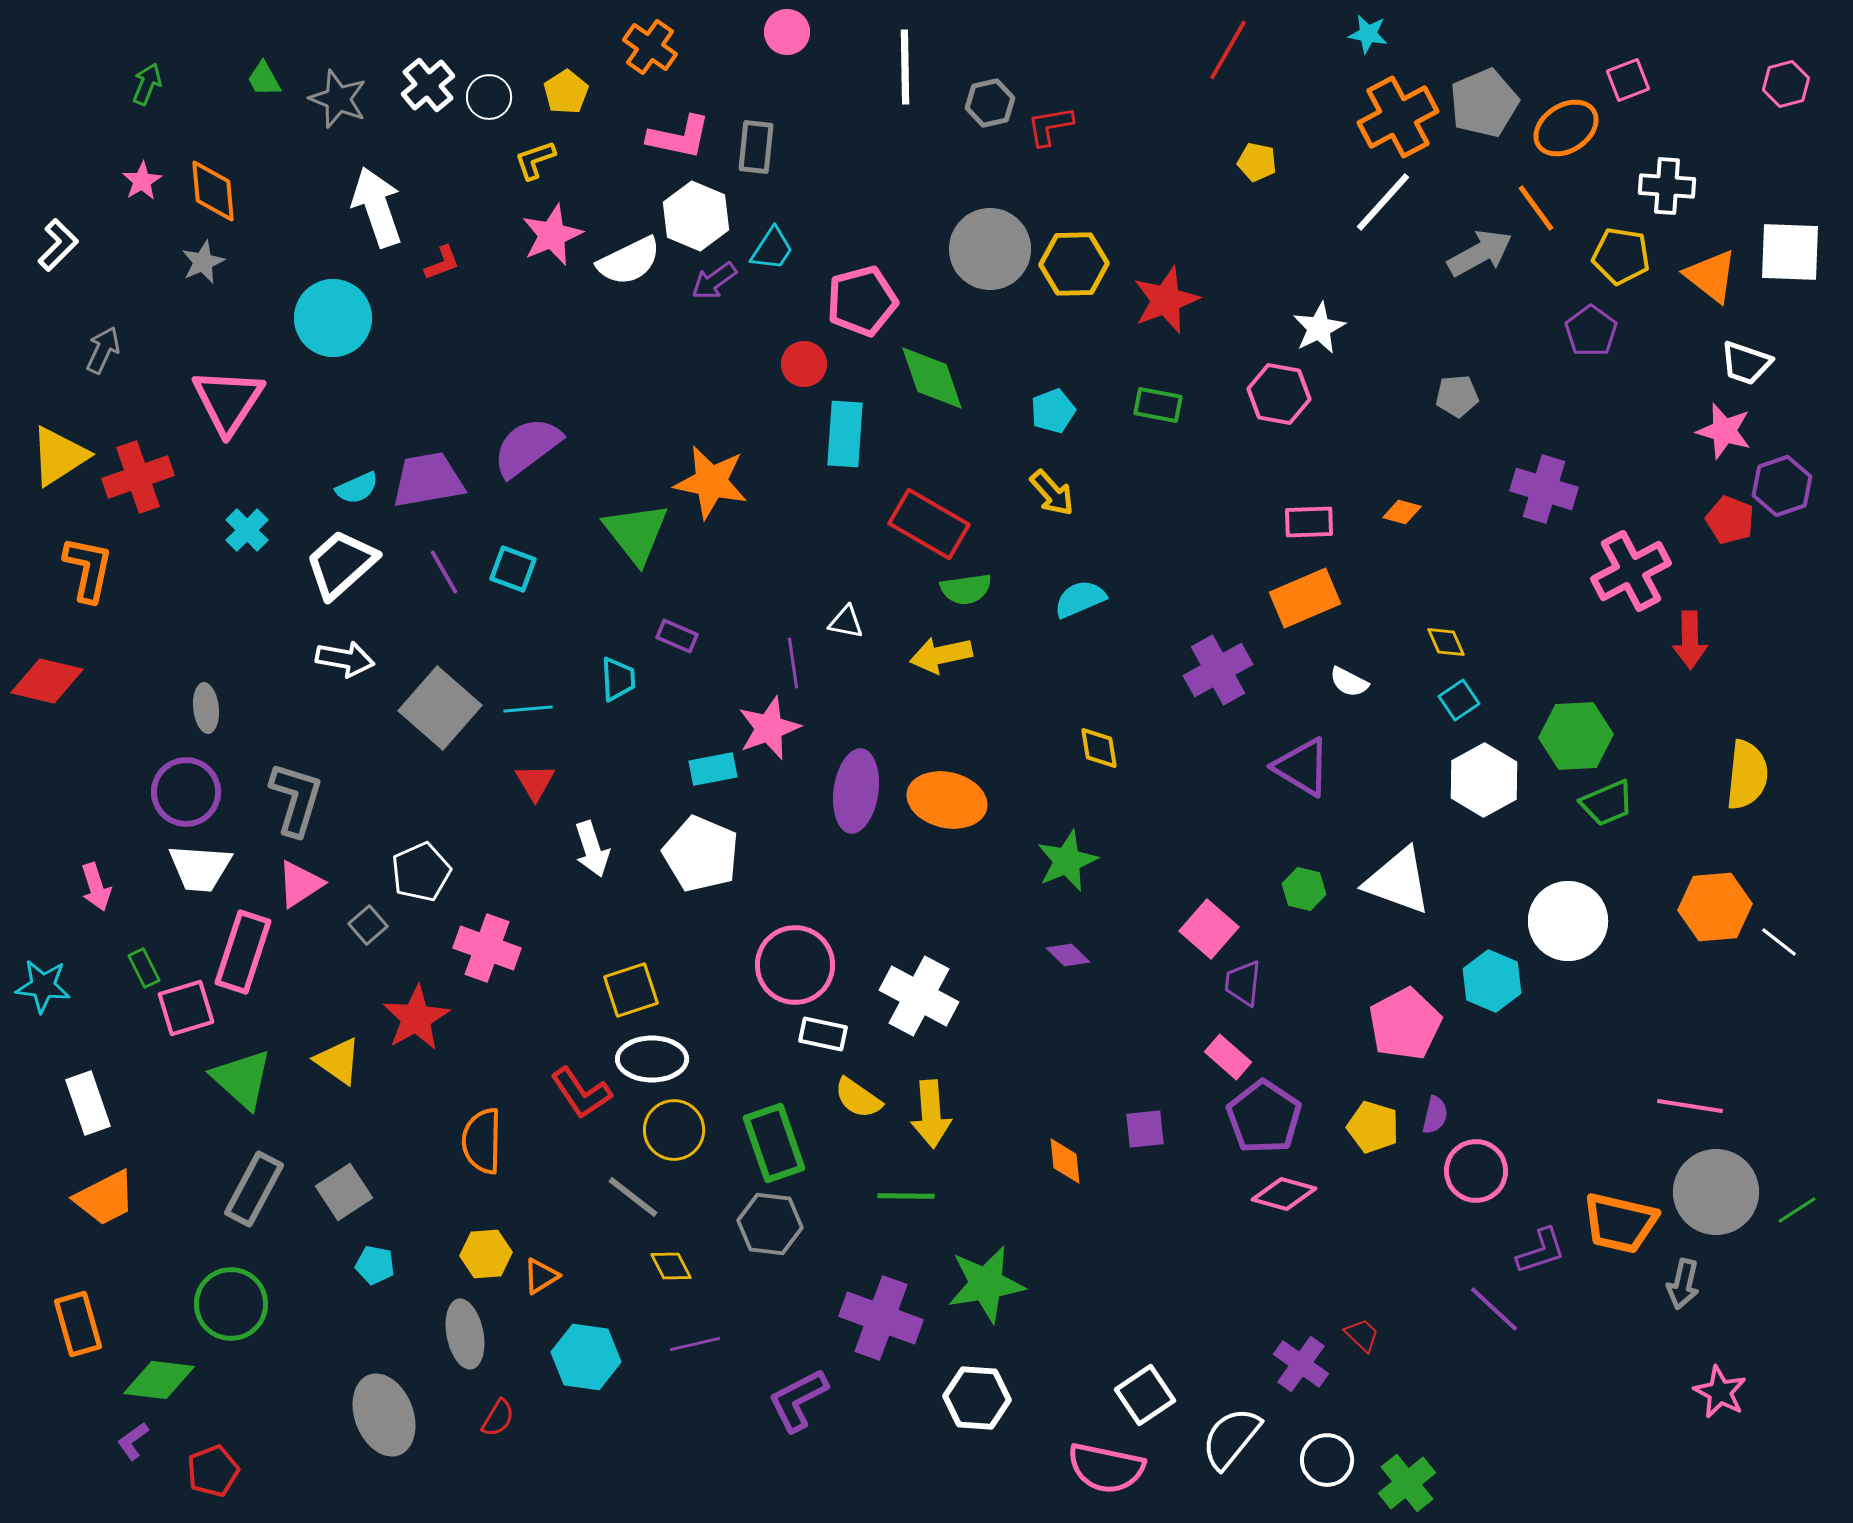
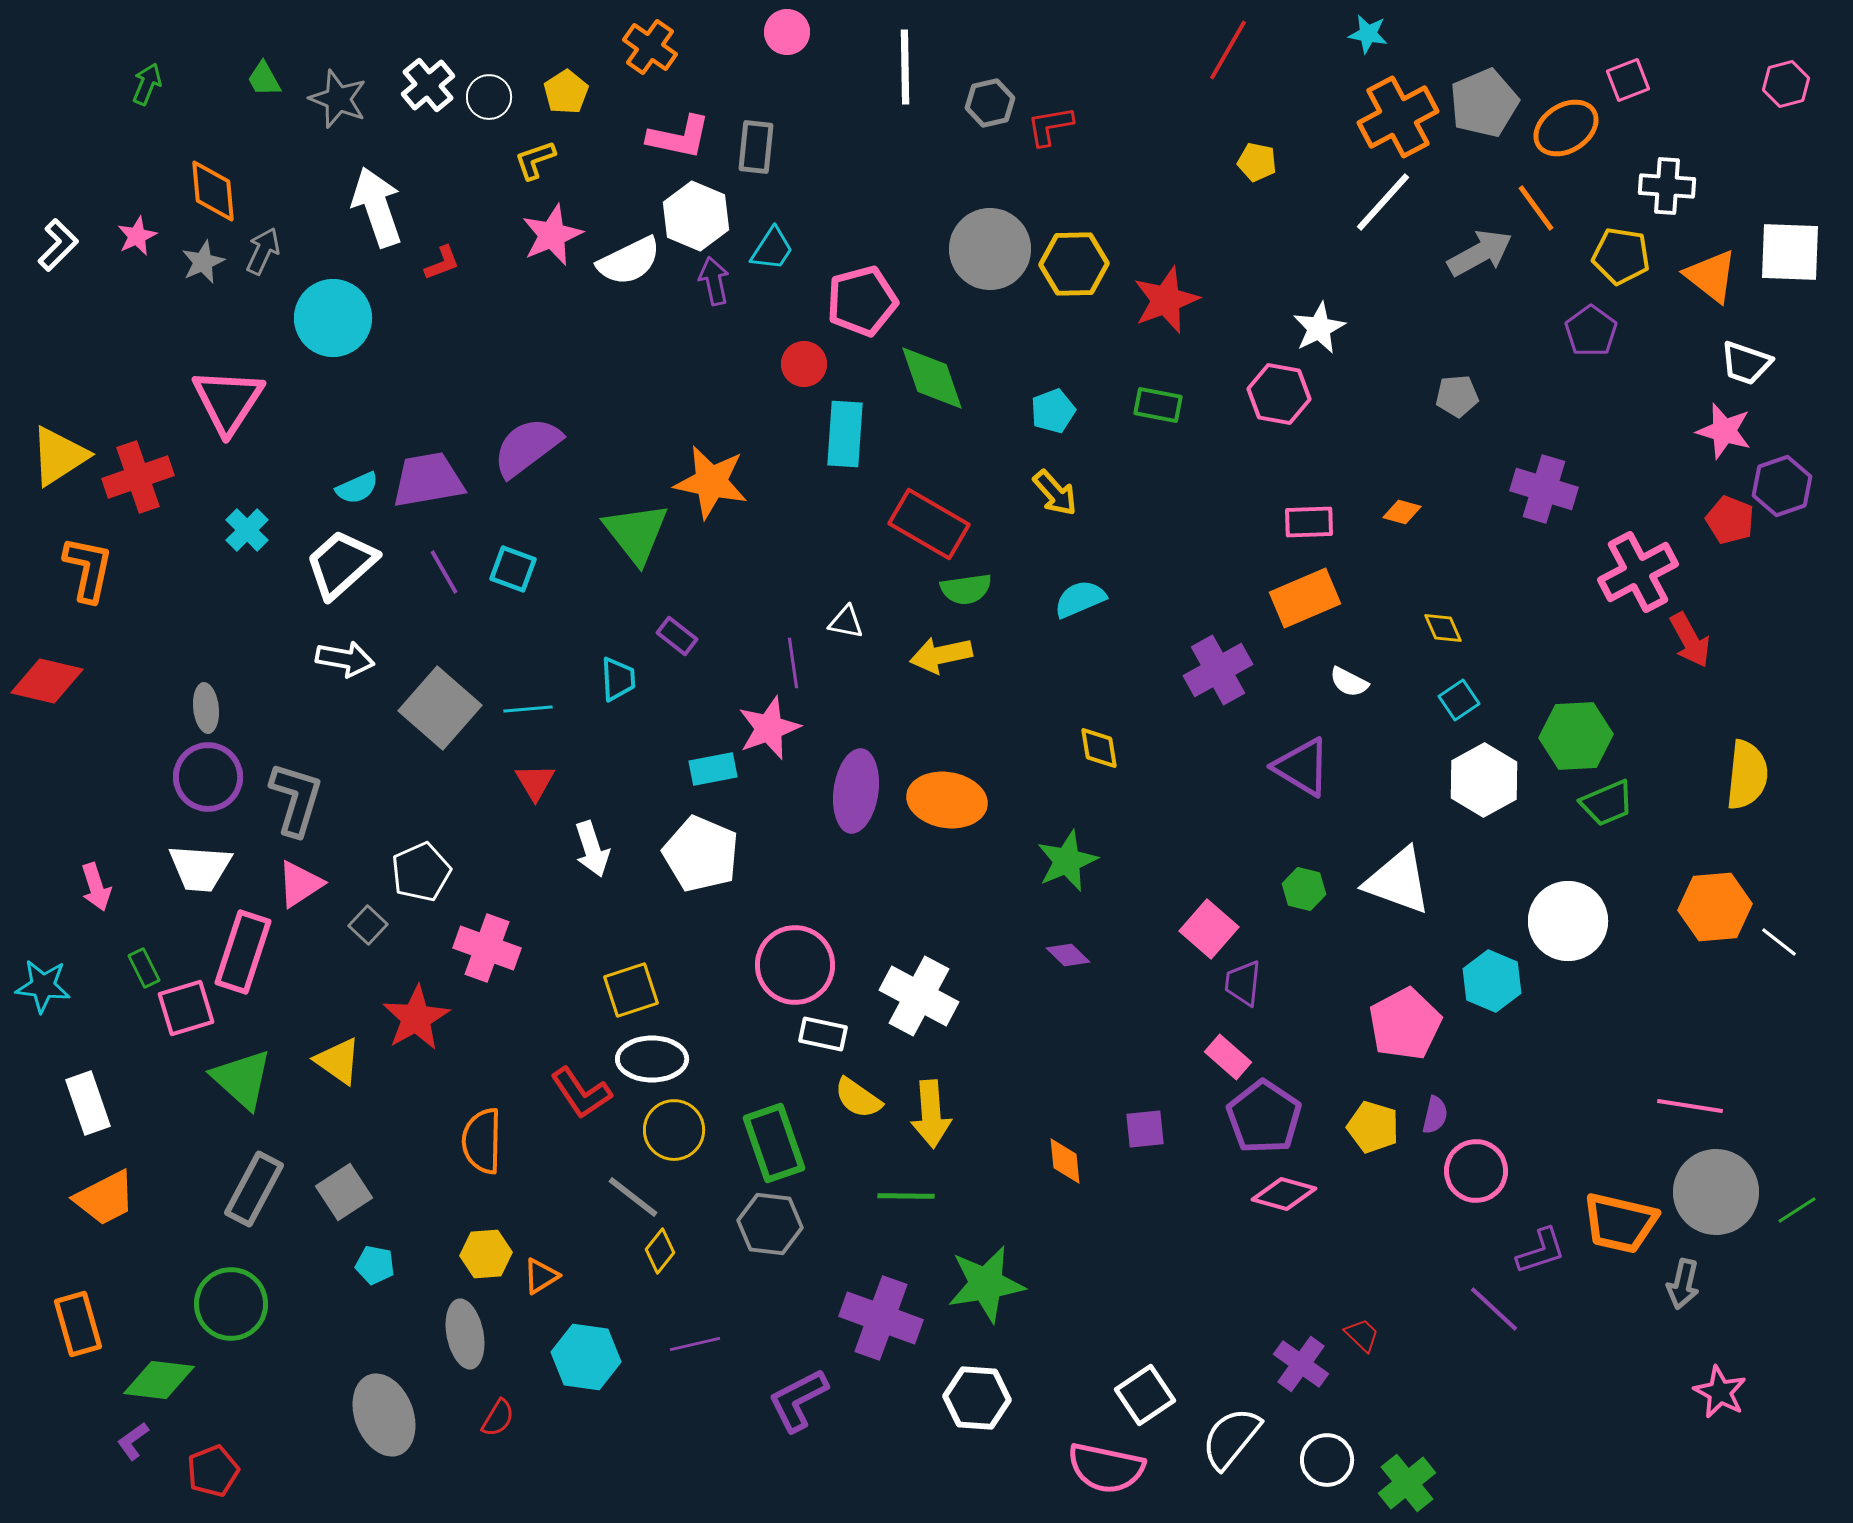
pink star at (142, 181): moved 5 px left, 55 px down; rotated 6 degrees clockwise
purple arrow at (714, 281): rotated 114 degrees clockwise
gray arrow at (103, 350): moved 160 px right, 99 px up
yellow arrow at (1052, 493): moved 3 px right
pink cross at (1631, 571): moved 7 px right, 1 px down
purple rectangle at (677, 636): rotated 15 degrees clockwise
red arrow at (1690, 640): rotated 28 degrees counterclockwise
yellow diamond at (1446, 642): moved 3 px left, 14 px up
purple circle at (186, 792): moved 22 px right, 15 px up
orange ellipse at (947, 800): rotated 4 degrees counterclockwise
gray square at (368, 925): rotated 6 degrees counterclockwise
yellow diamond at (671, 1266): moved 11 px left, 15 px up; rotated 66 degrees clockwise
